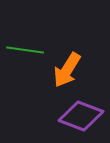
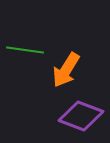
orange arrow: moved 1 px left
